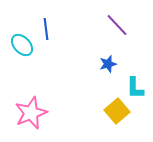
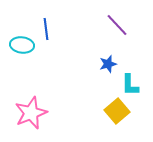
cyan ellipse: rotated 40 degrees counterclockwise
cyan L-shape: moved 5 px left, 3 px up
